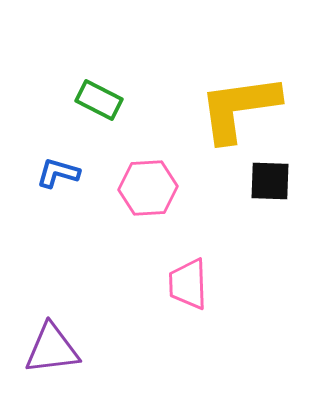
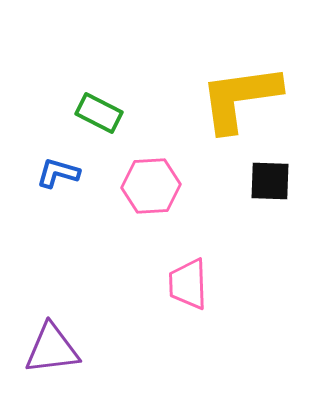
green rectangle: moved 13 px down
yellow L-shape: moved 1 px right, 10 px up
pink hexagon: moved 3 px right, 2 px up
